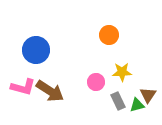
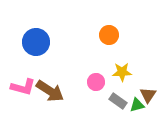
blue circle: moved 8 px up
gray rectangle: rotated 30 degrees counterclockwise
